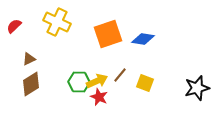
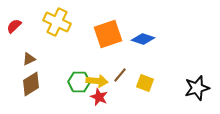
blue diamond: rotated 10 degrees clockwise
yellow arrow: rotated 30 degrees clockwise
